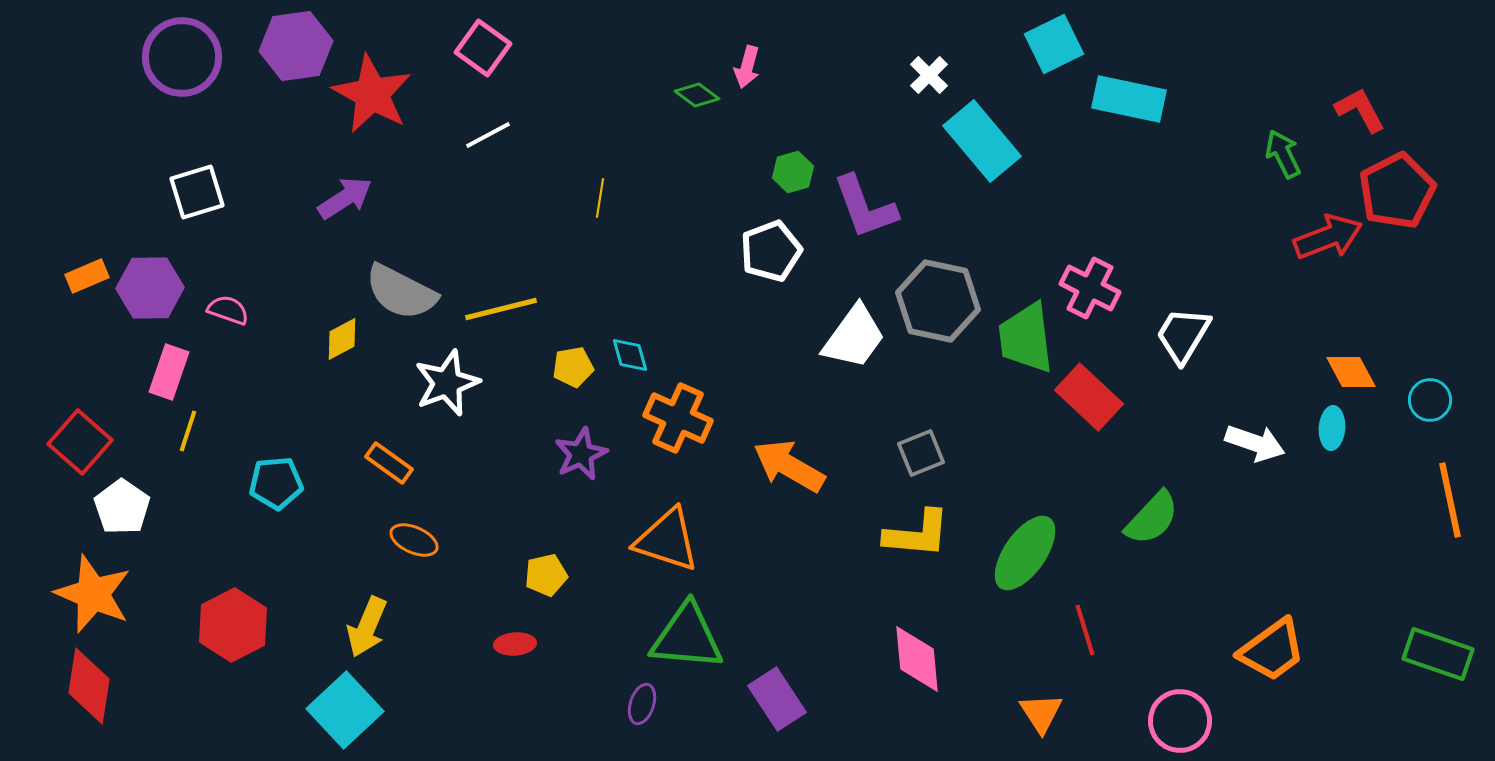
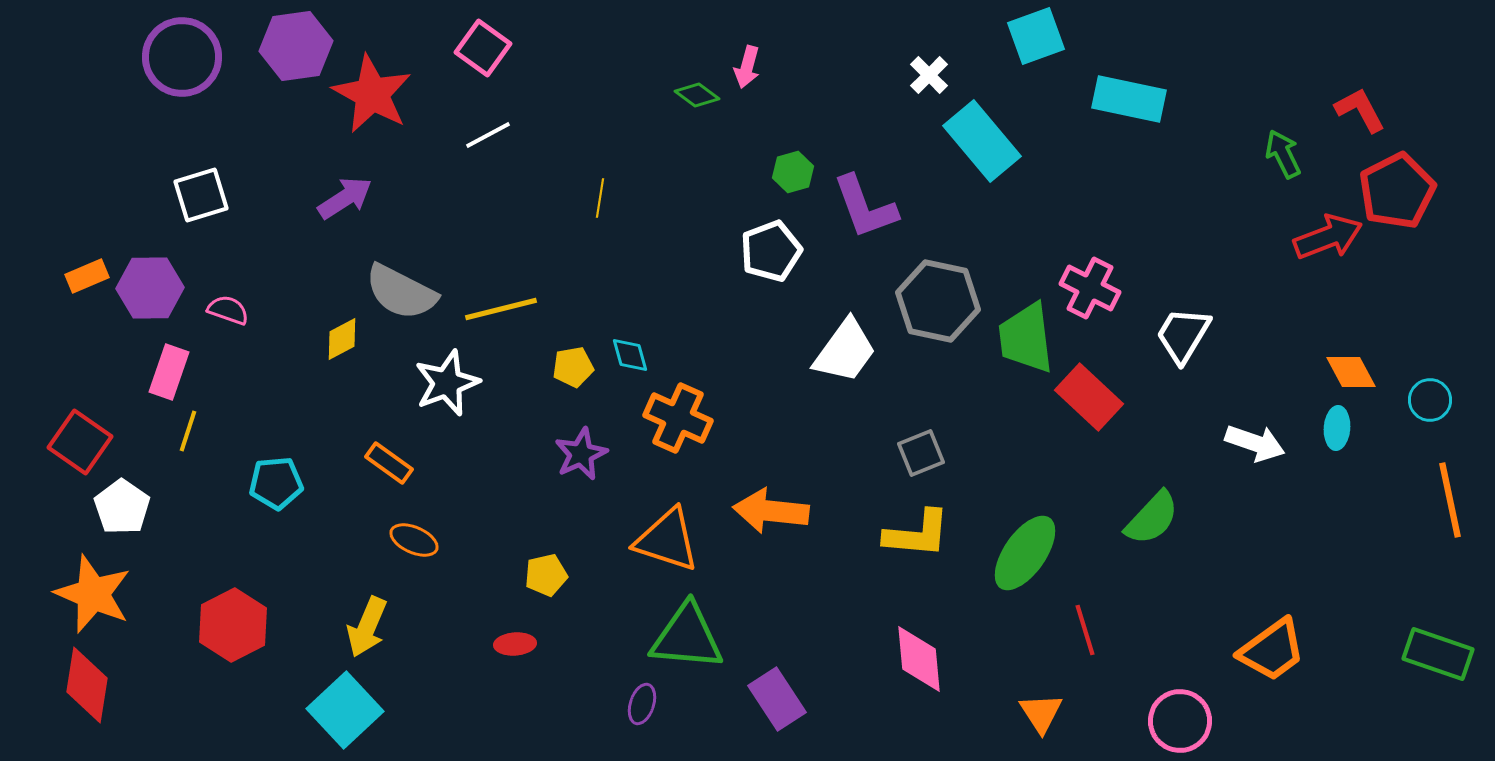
cyan square at (1054, 44): moved 18 px left, 8 px up; rotated 6 degrees clockwise
white square at (197, 192): moved 4 px right, 3 px down
white trapezoid at (854, 337): moved 9 px left, 14 px down
cyan ellipse at (1332, 428): moved 5 px right
red square at (80, 442): rotated 6 degrees counterclockwise
orange arrow at (789, 466): moved 18 px left, 45 px down; rotated 24 degrees counterclockwise
pink diamond at (917, 659): moved 2 px right
red diamond at (89, 686): moved 2 px left, 1 px up
